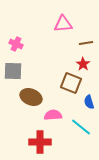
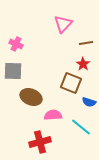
pink triangle: rotated 42 degrees counterclockwise
blue semicircle: rotated 56 degrees counterclockwise
red cross: rotated 15 degrees counterclockwise
